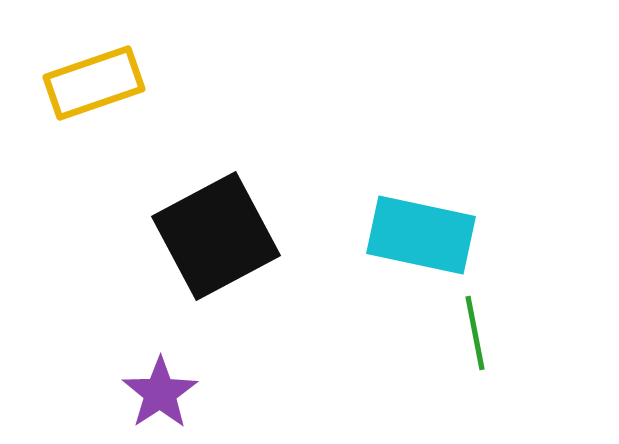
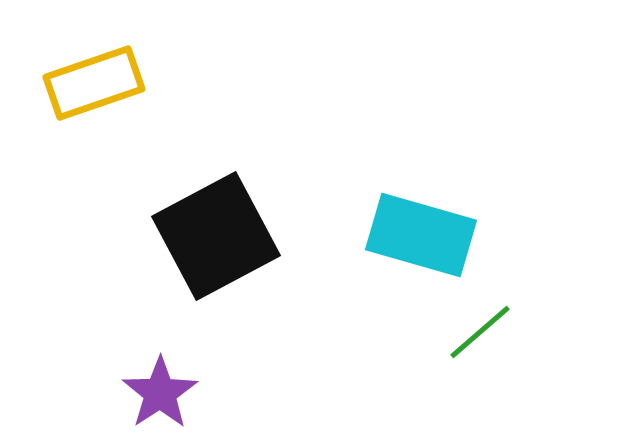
cyan rectangle: rotated 4 degrees clockwise
green line: moved 5 px right, 1 px up; rotated 60 degrees clockwise
